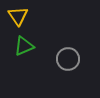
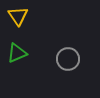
green triangle: moved 7 px left, 7 px down
